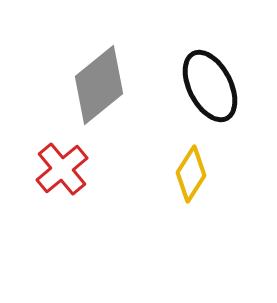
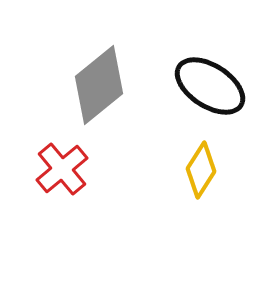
black ellipse: rotated 30 degrees counterclockwise
yellow diamond: moved 10 px right, 4 px up
